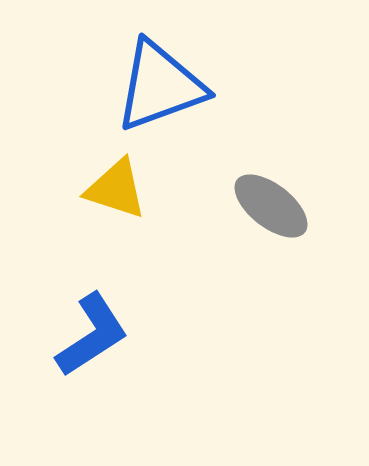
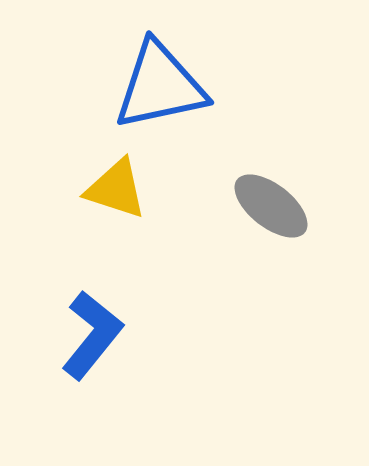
blue triangle: rotated 8 degrees clockwise
blue L-shape: rotated 18 degrees counterclockwise
